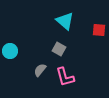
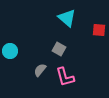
cyan triangle: moved 2 px right, 3 px up
